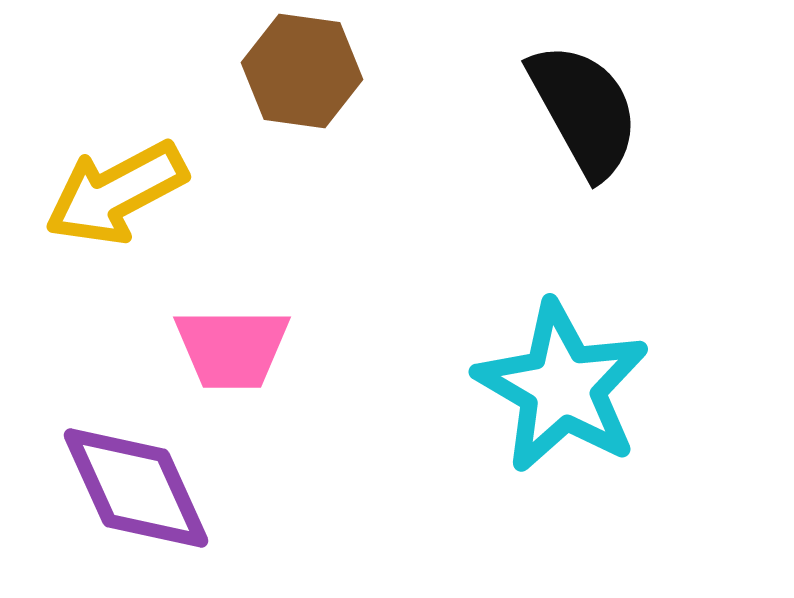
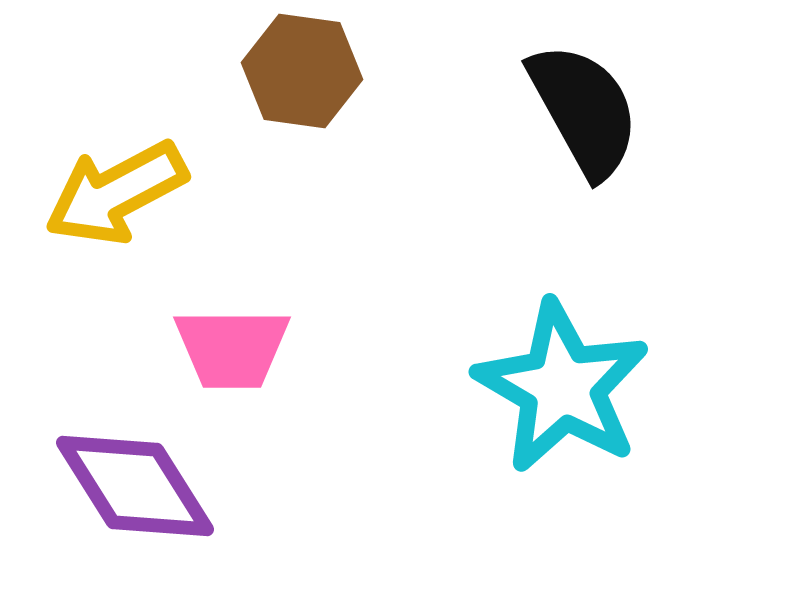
purple diamond: moved 1 px left, 2 px up; rotated 8 degrees counterclockwise
